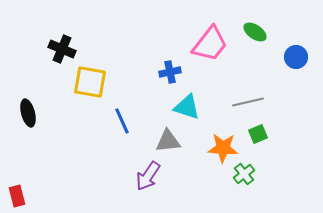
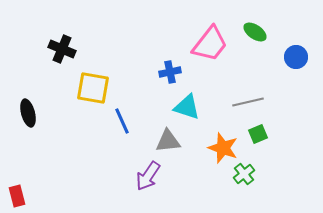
yellow square: moved 3 px right, 6 px down
orange star: rotated 16 degrees clockwise
